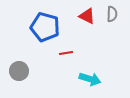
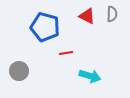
cyan arrow: moved 3 px up
